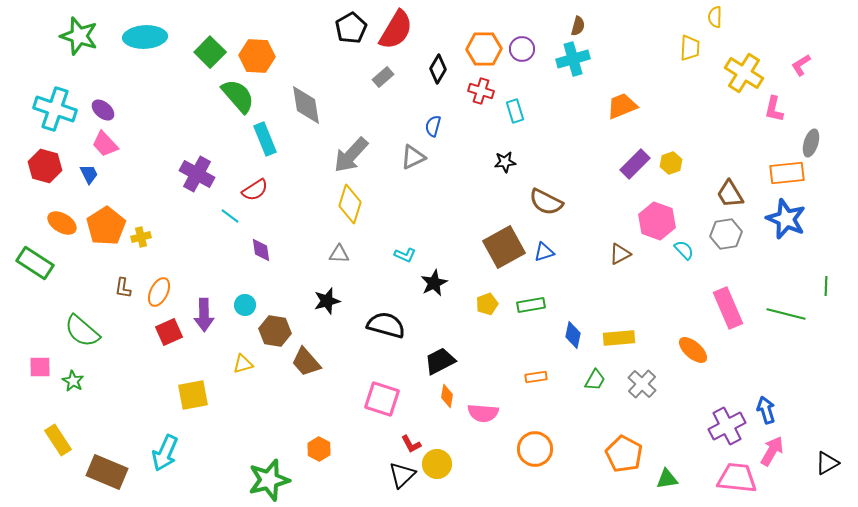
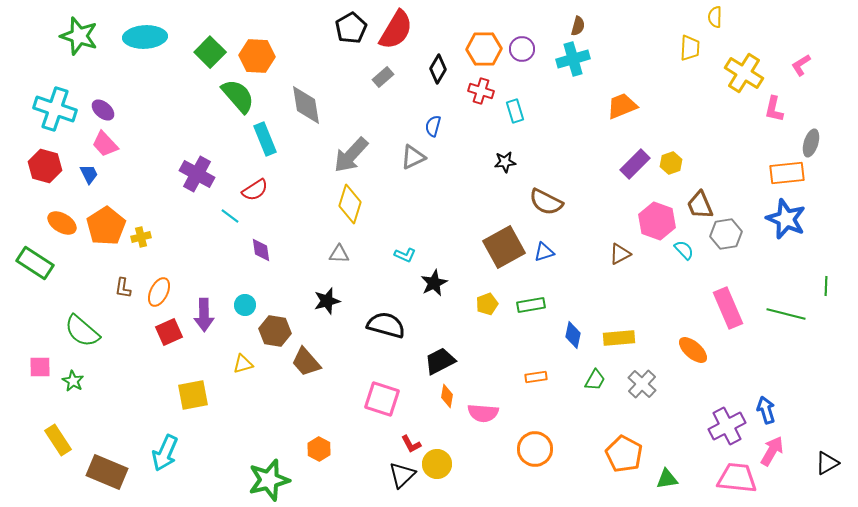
brown trapezoid at (730, 194): moved 30 px left, 11 px down; rotated 8 degrees clockwise
